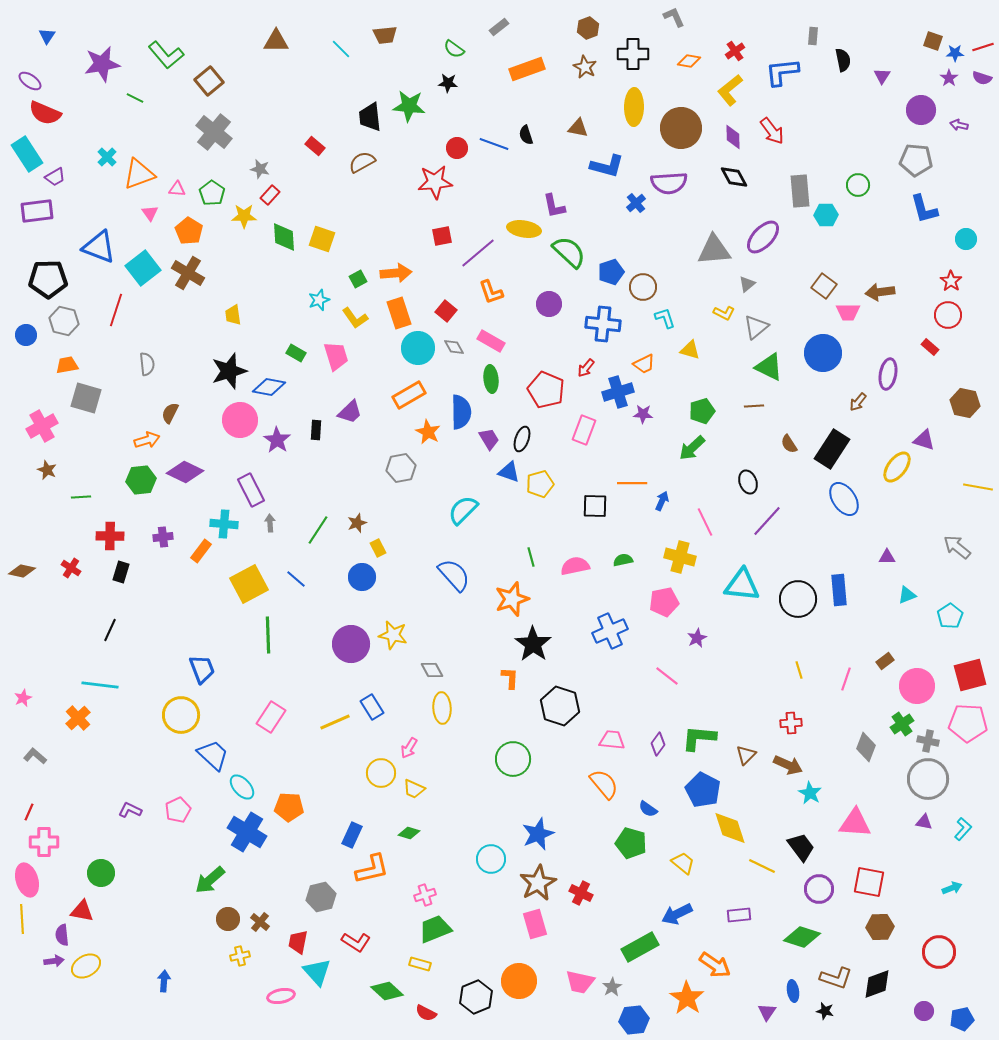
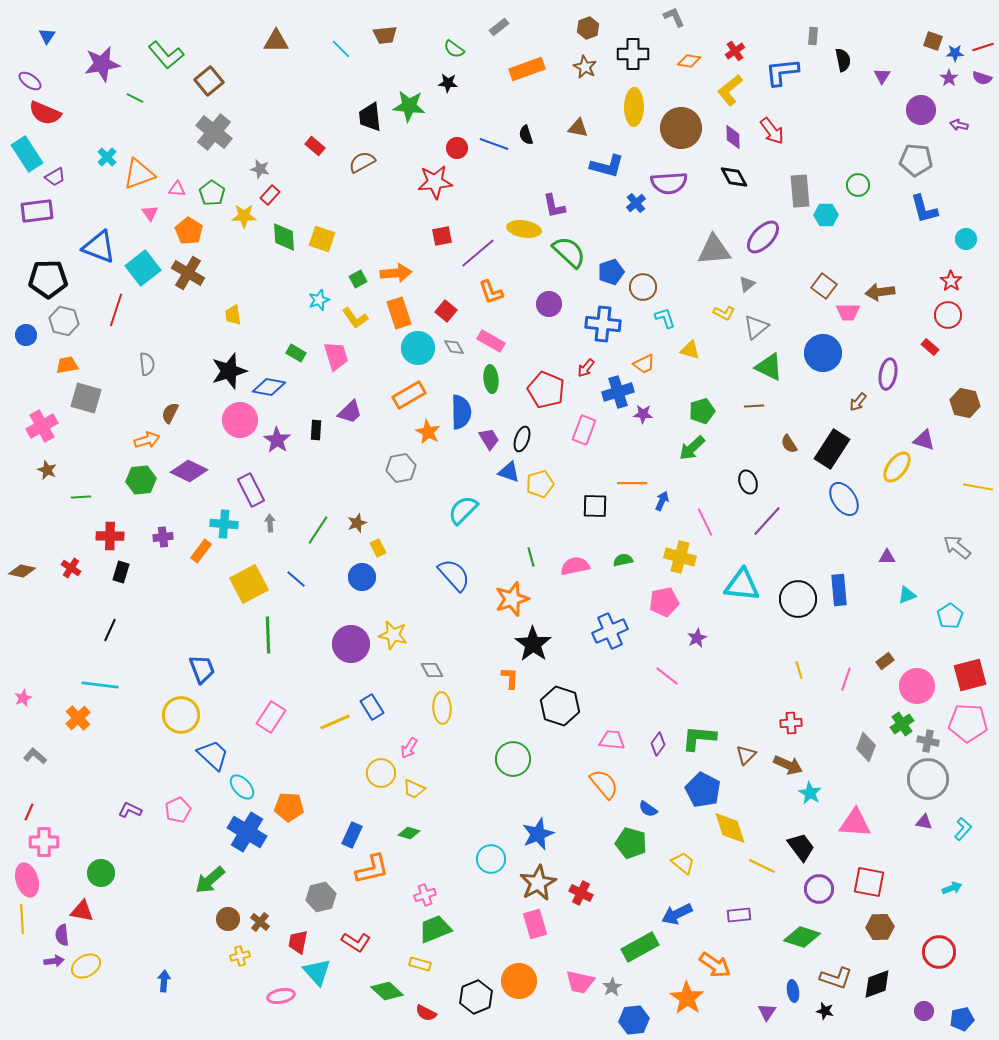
purple diamond at (185, 472): moved 4 px right, 1 px up
